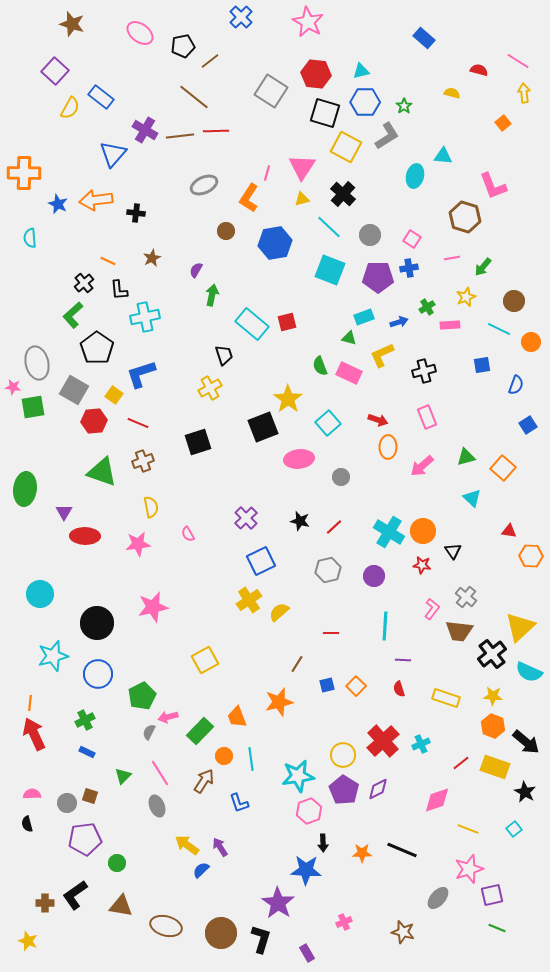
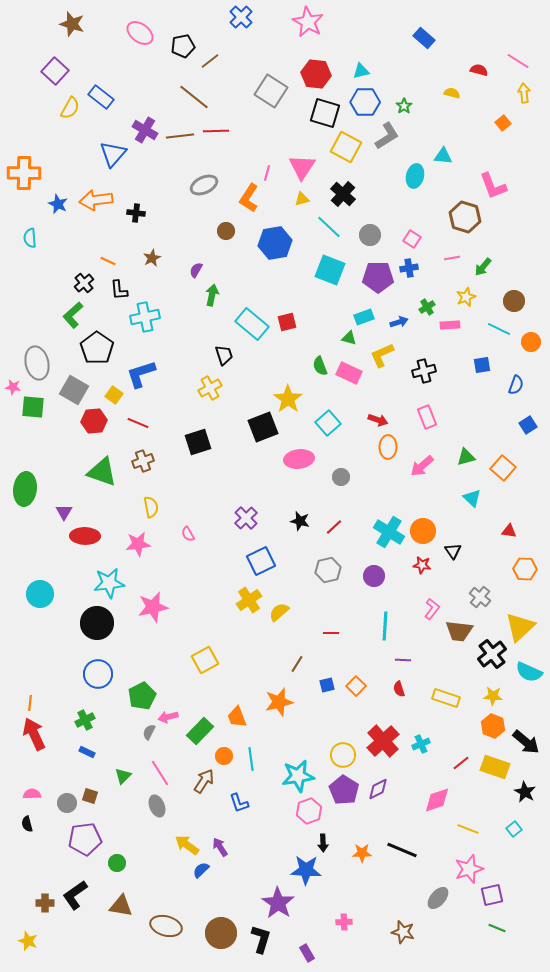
green square at (33, 407): rotated 15 degrees clockwise
orange hexagon at (531, 556): moved 6 px left, 13 px down
gray cross at (466, 597): moved 14 px right
cyan star at (53, 656): moved 56 px right, 73 px up; rotated 8 degrees clockwise
pink cross at (344, 922): rotated 21 degrees clockwise
